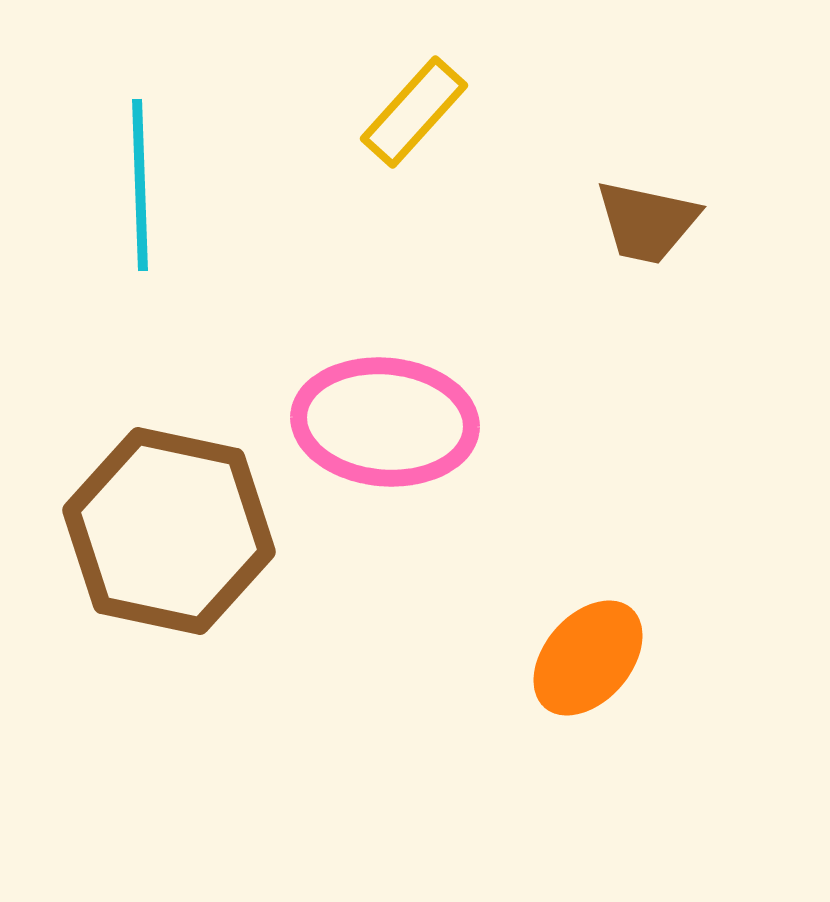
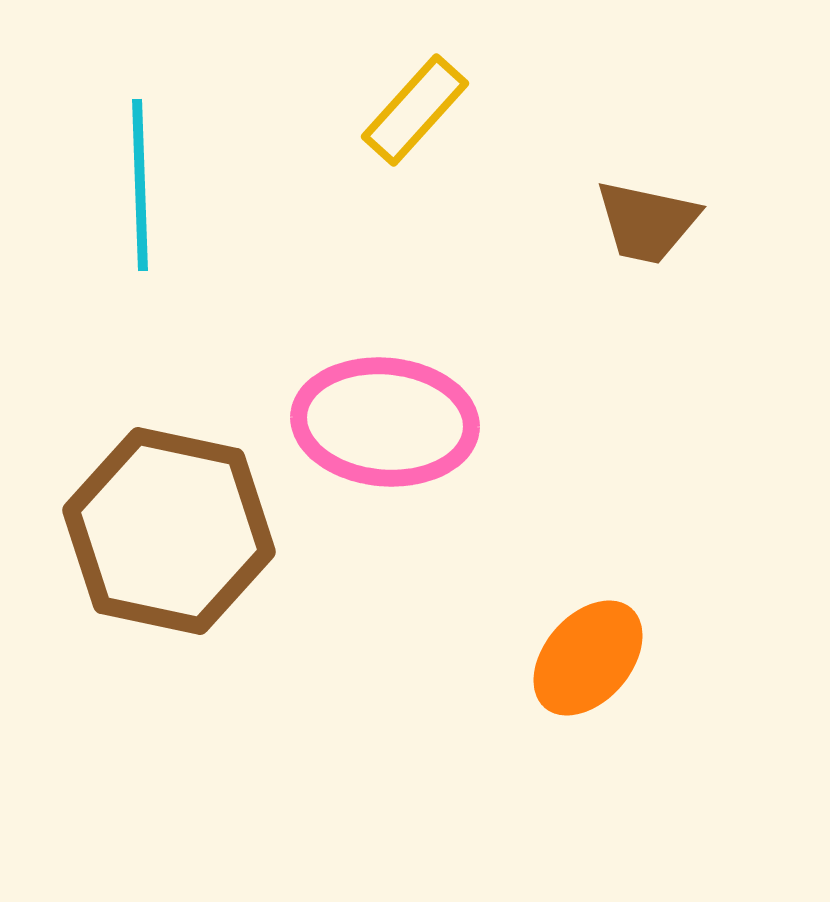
yellow rectangle: moved 1 px right, 2 px up
